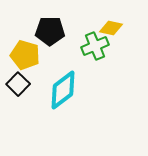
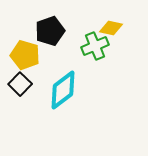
black pentagon: rotated 20 degrees counterclockwise
black square: moved 2 px right
